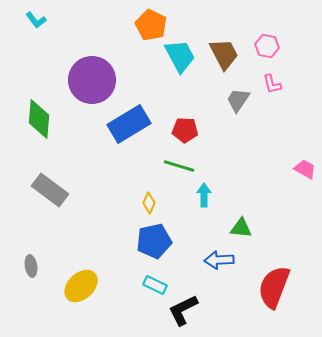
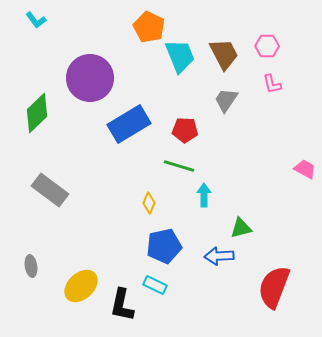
orange pentagon: moved 2 px left, 2 px down
pink hexagon: rotated 10 degrees counterclockwise
cyan trapezoid: rotated 6 degrees clockwise
purple circle: moved 2 px left, 2 px up
gray trapezoid: moved 12 px left
green diamond: moved 2 px left, 6 px up; rotated 42 degrees clockwise
green triangle: rotated 20 degrees counterclockwise
blue pentagon: moved 10 px right, 5 px down
blue arrow: moved 4 px up
black L-shape: moved 61 px left, 5 px up; rotated 52 degrees counterclockwise
